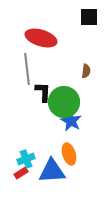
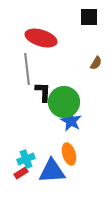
brown semicircle: moved 10 px right, 8 px up; rotated 24 degrees clockwise
